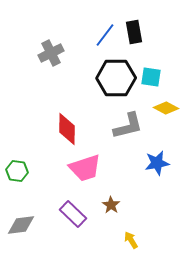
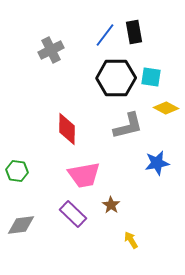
gray cross: moved 3 px up
pink trapezoid: moved 1 px left, 7 px down; rotated 8 degrees clockwise
